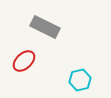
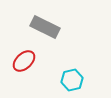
cyan hexagon: moved 8 px left
